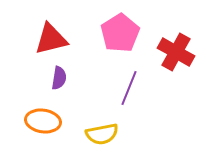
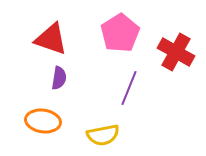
red triangle: rotated 33 degrees clockwise
yellow semicircle: moved 1 px right, 1 px down
